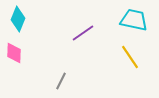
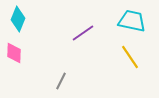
cyan trapezoid: moved 2 px left, 1 px down
